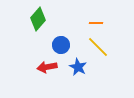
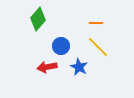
blue circle: moved 1 px down
blue star: moved 1 px right
